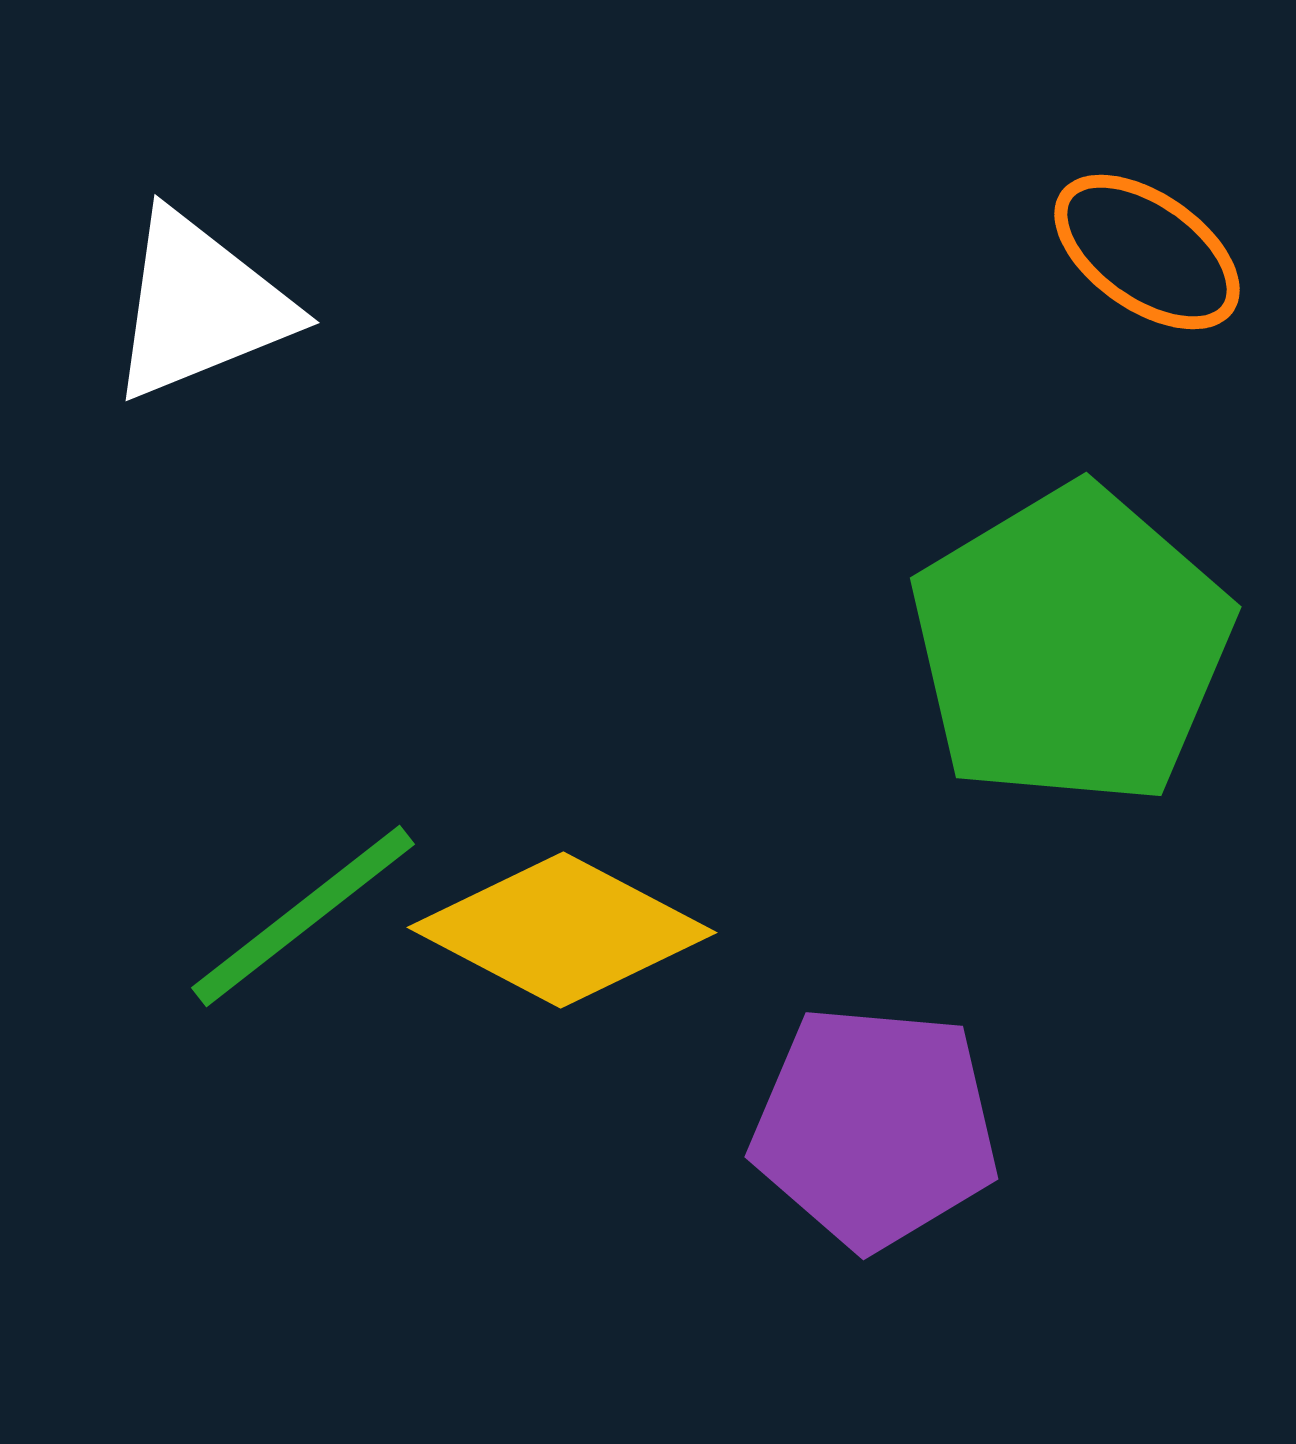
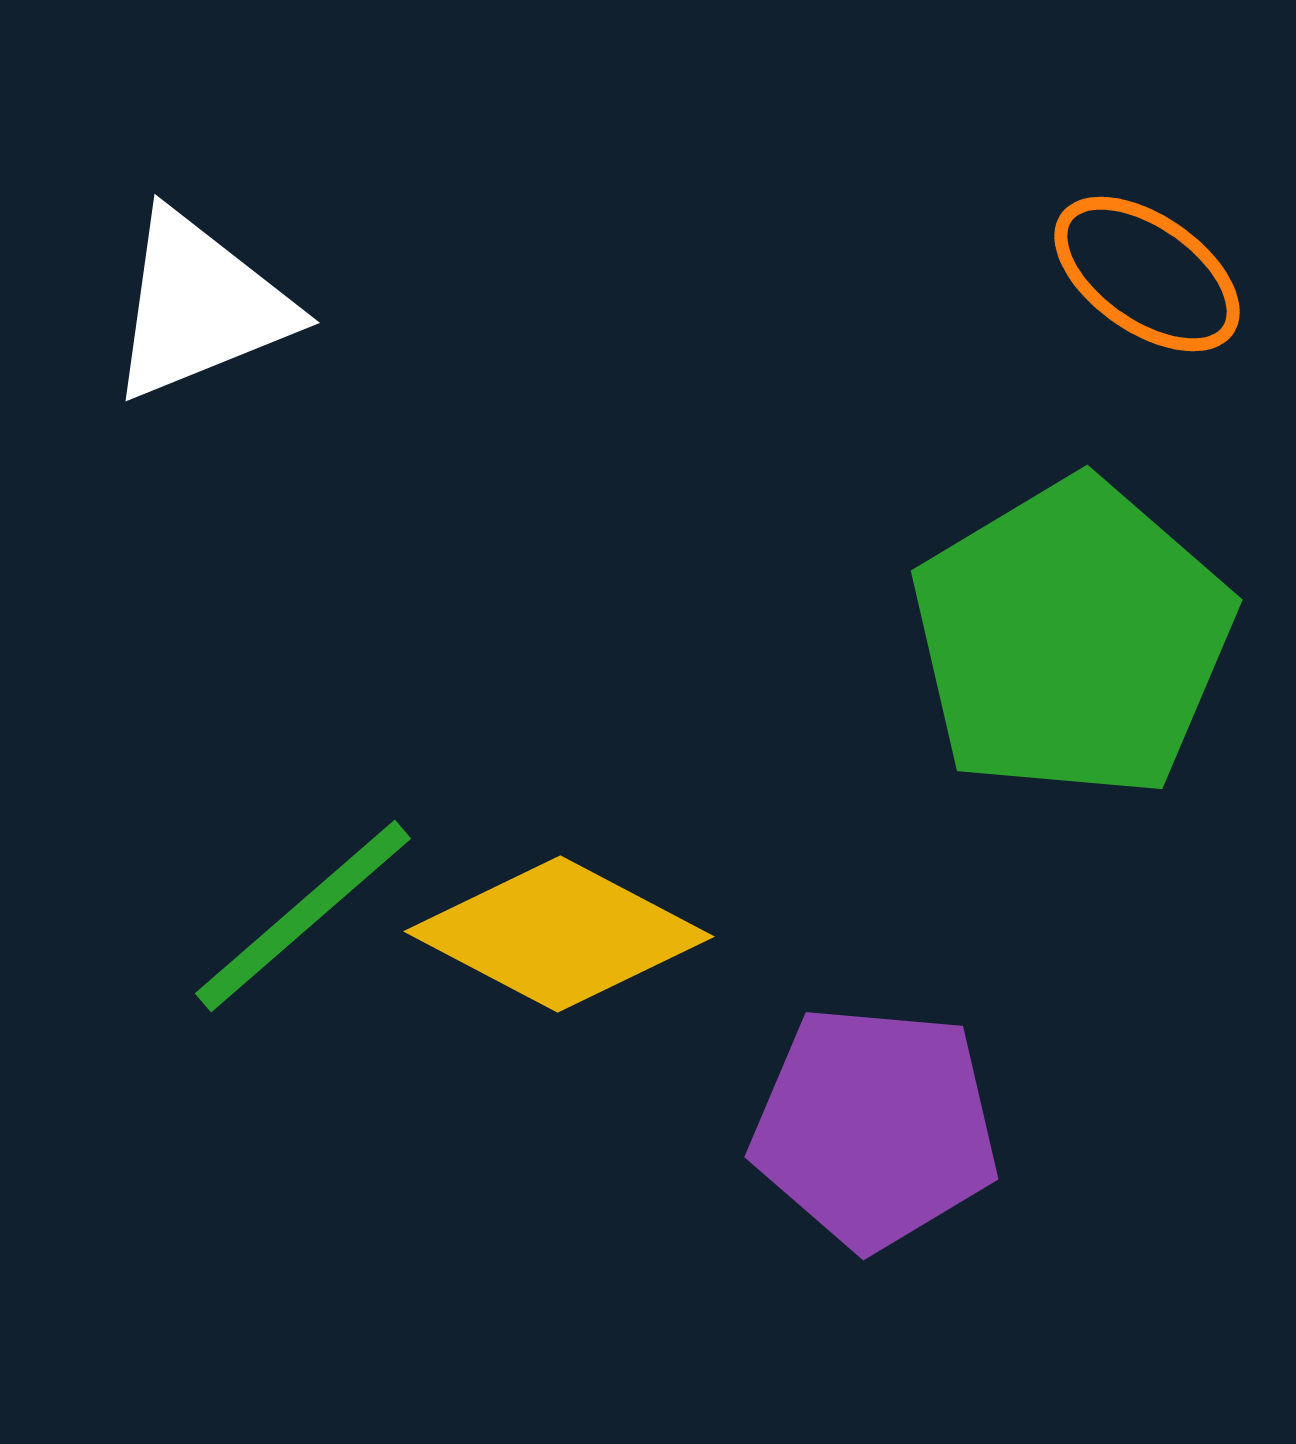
orange ellipse: moved 22 px down
green pentagon: moved 1 px right, 7 px up
green line: rotated 3 degrees counterclockwise
yellow diamond: moved 3 px left, 4 px down
